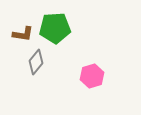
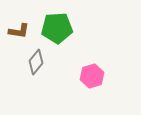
green pentagon: moved 2 px right
brown L-shape: moved 4 px left, 3 px up
